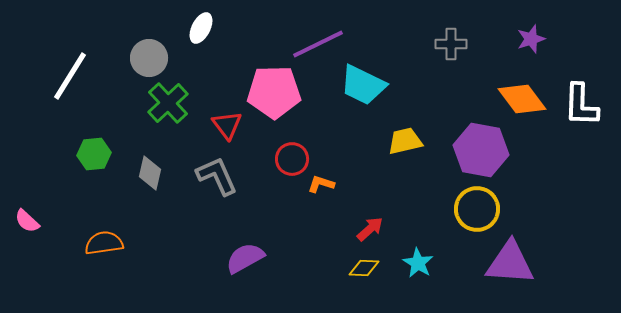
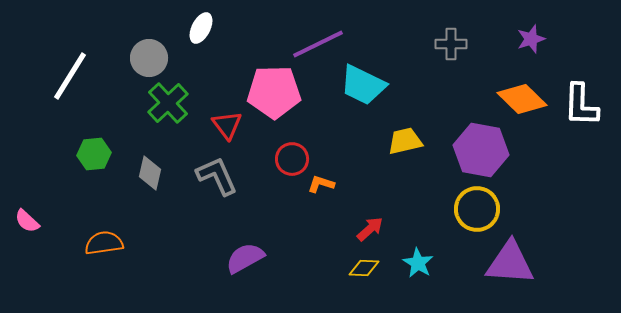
orange diamond: rotated 9 degrees counterclockwise
